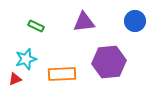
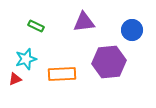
blue circle: moved 3 px left, 9 px down
